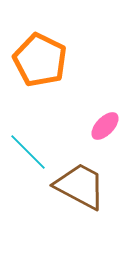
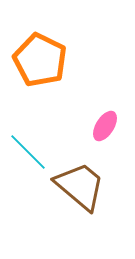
pink ellipse: rotated 12 degrees counterclockwise
brown trapezoid: rotated 12 degrees clockwise
